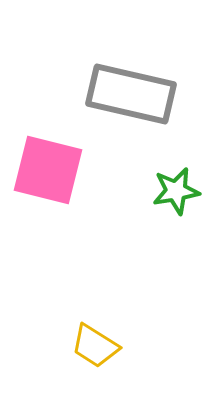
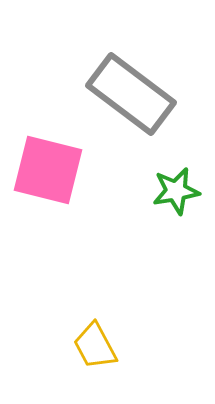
gray rectangle: rotated 24 degrees clockwise
yellow trapezoid: rotated 30 degrees clockwise
